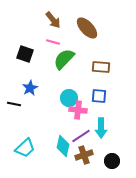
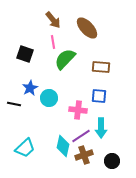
pink line: rotated 64 degrees clockwise
green semicircle: moved 1 px right
cyan circle: moved 20 px left
